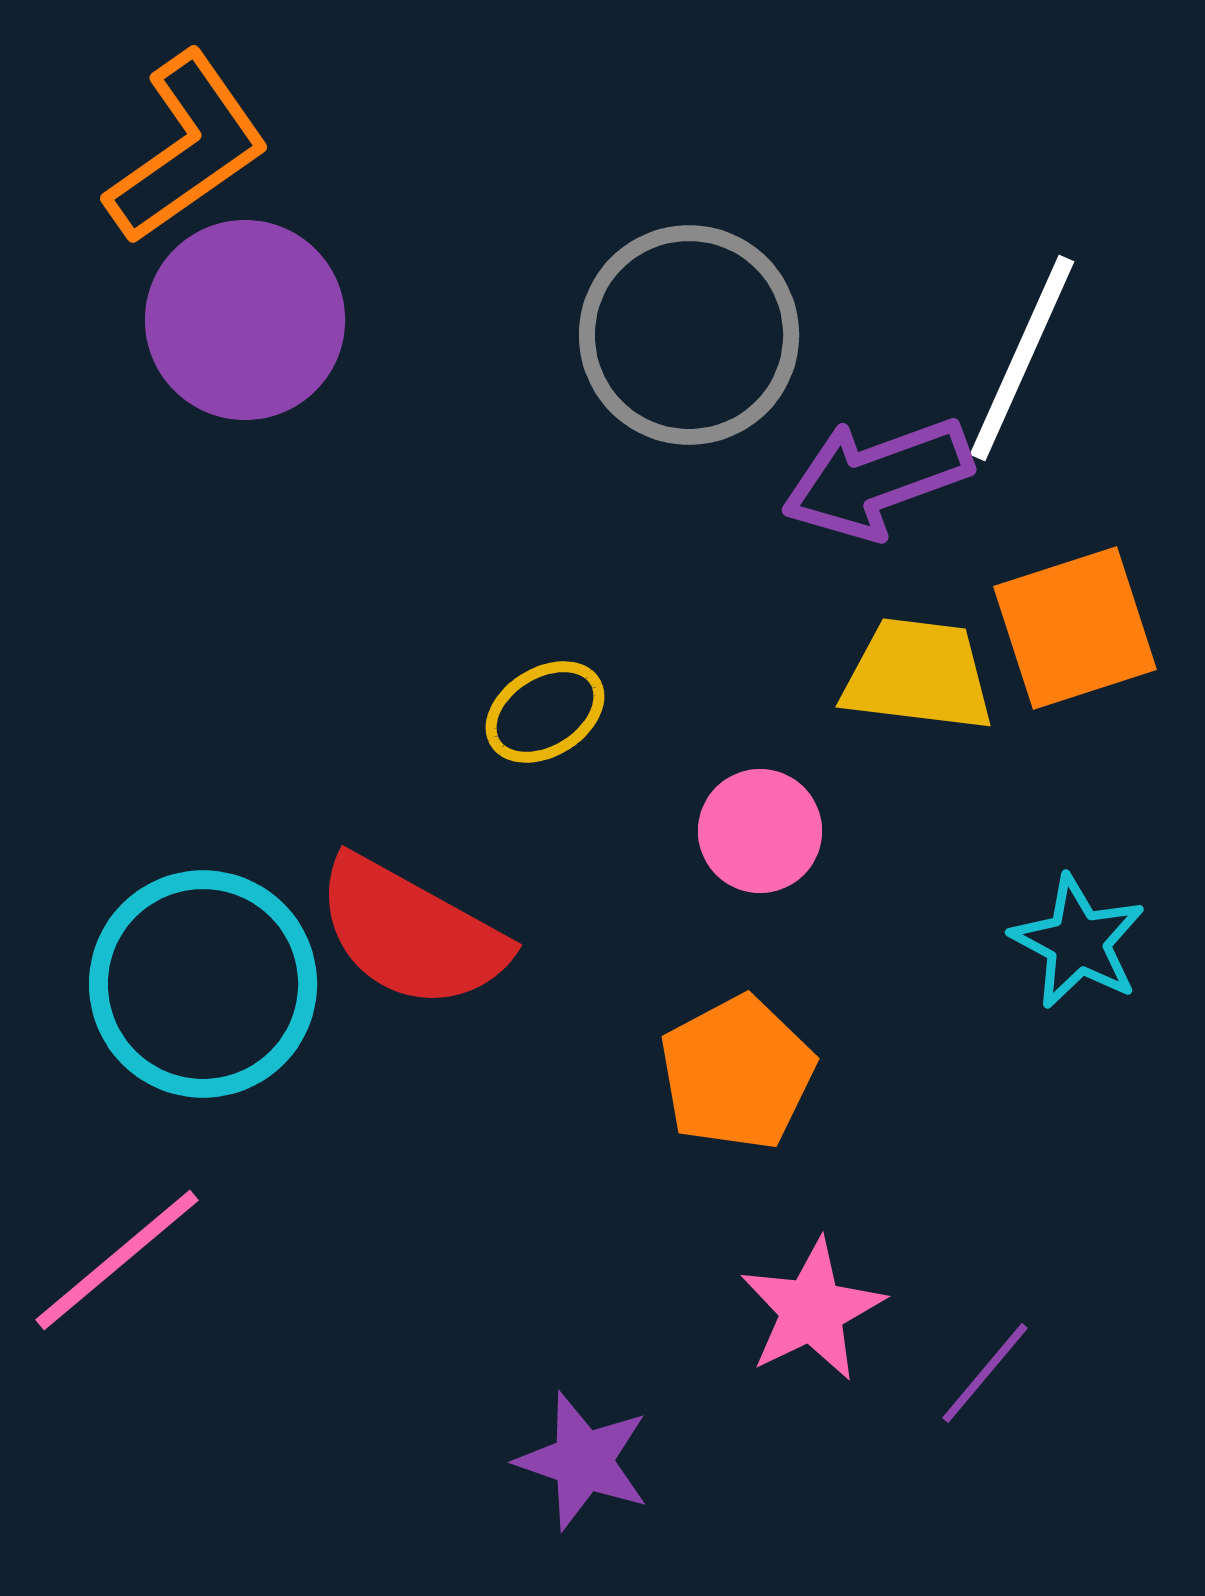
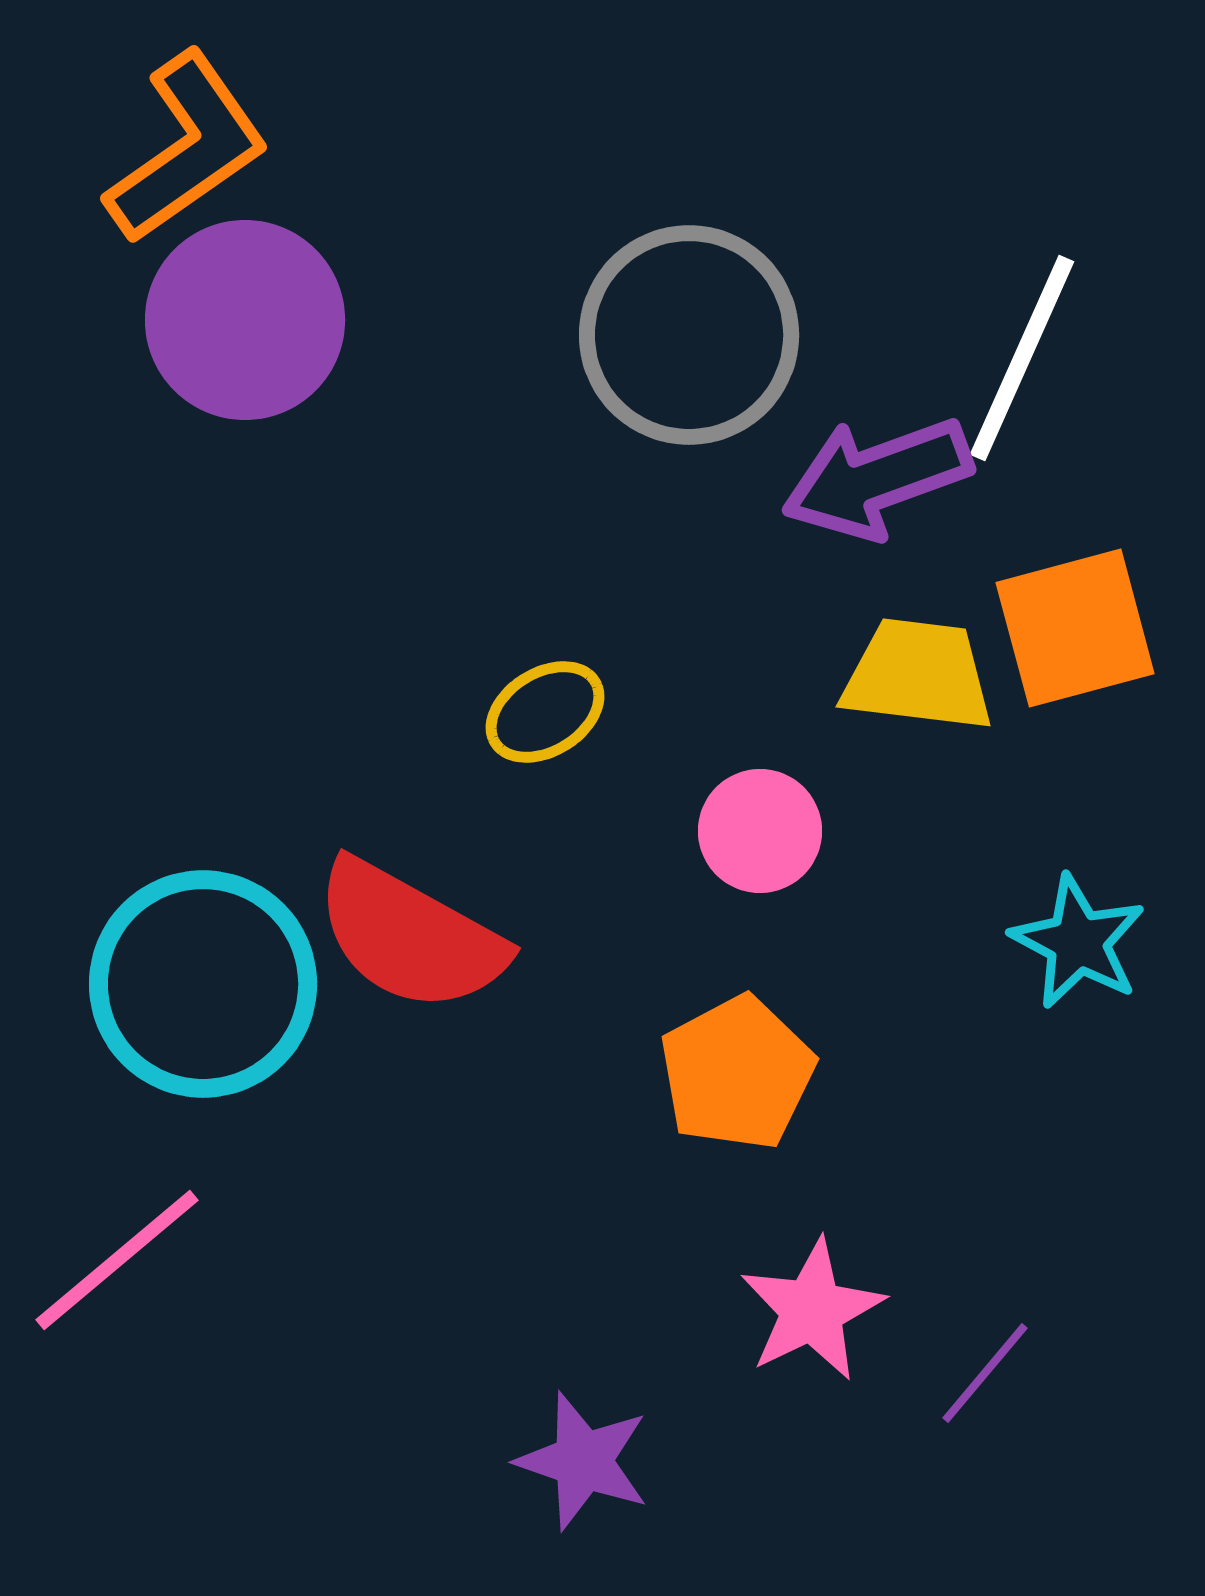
orange square: rotated 3 degrees clockwise
red semicircle: moved 1 px left, 3 px down
